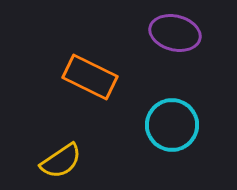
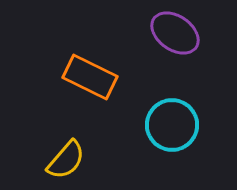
purple ellipse: rotated 21 degrees clockwise
yellow semicircle: moved 5 px right, 1 px up; rotated 15 degrees counterclockwise
